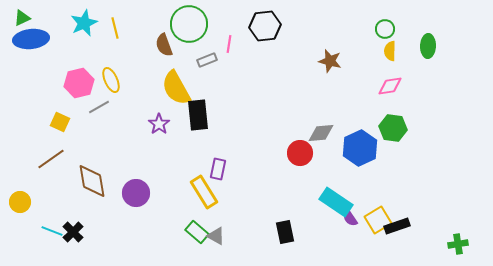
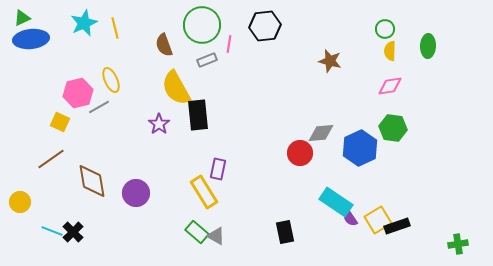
green circle at (189, 24): moved 13 px right, 1 px down
pink hexagon at (79, 83): moved 1 px left, 10 px down
